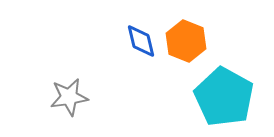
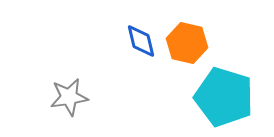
orange hexagon: moved 1 px right, 2 px down; rotated 9 degrees counterclockwise
cyan pentagon: rotated 12 degrees counterclockwise
